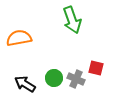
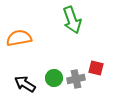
gray cross: rotated 36 degrees counterclockwise
